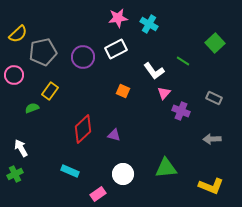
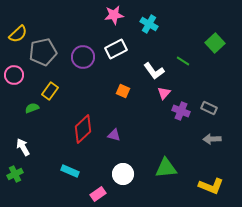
pink star: moved 4 px left, 3 px up
gray rectangle: moved 5 px left, 10 px down
white arrow: moved 2 px right, 1 px up
